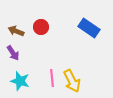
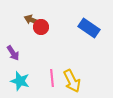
brown arrow: moved 16 px right, 11 px up
